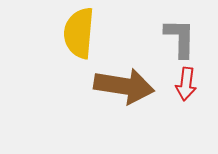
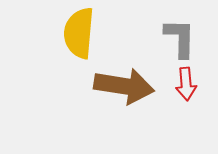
red arrow: rotated 12 degrees counterclockwise
